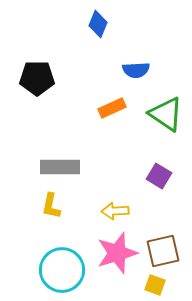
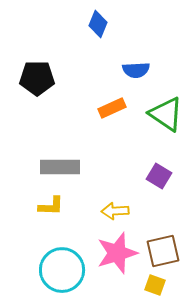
yellow L-shape: rotated 100 degrees counterclockwise
